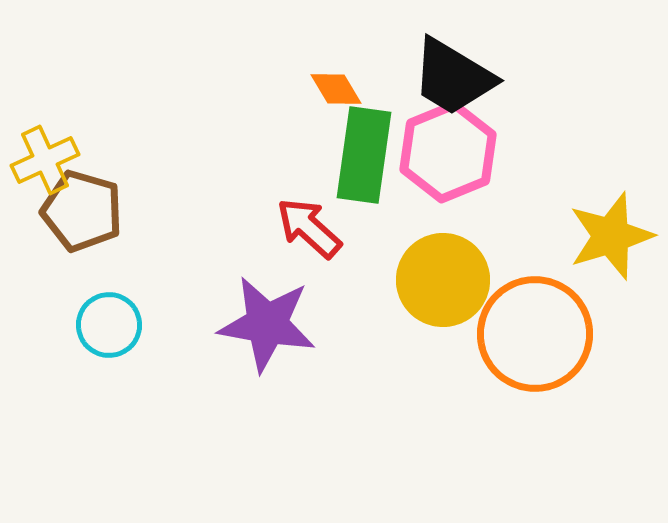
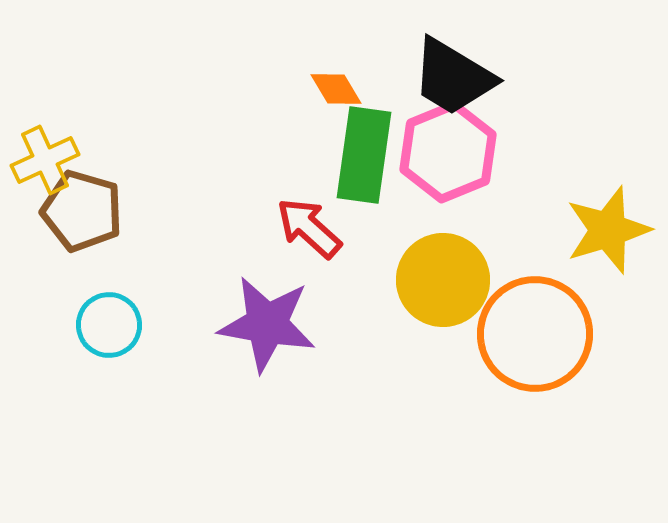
yellow star: moved 3 px left, 6 px up
